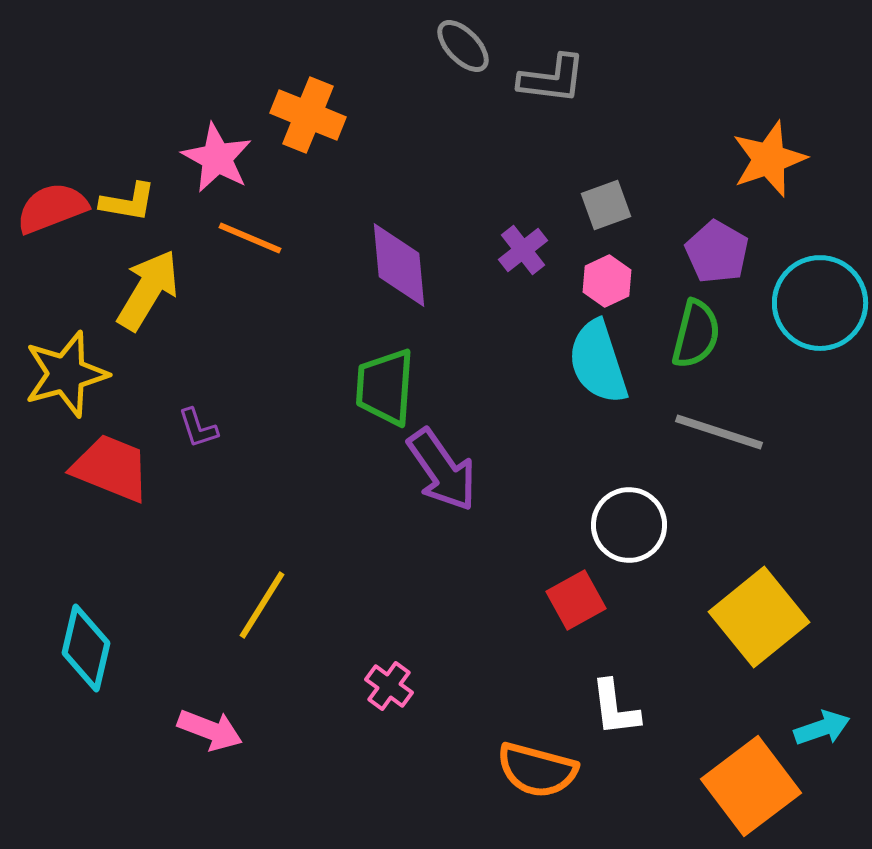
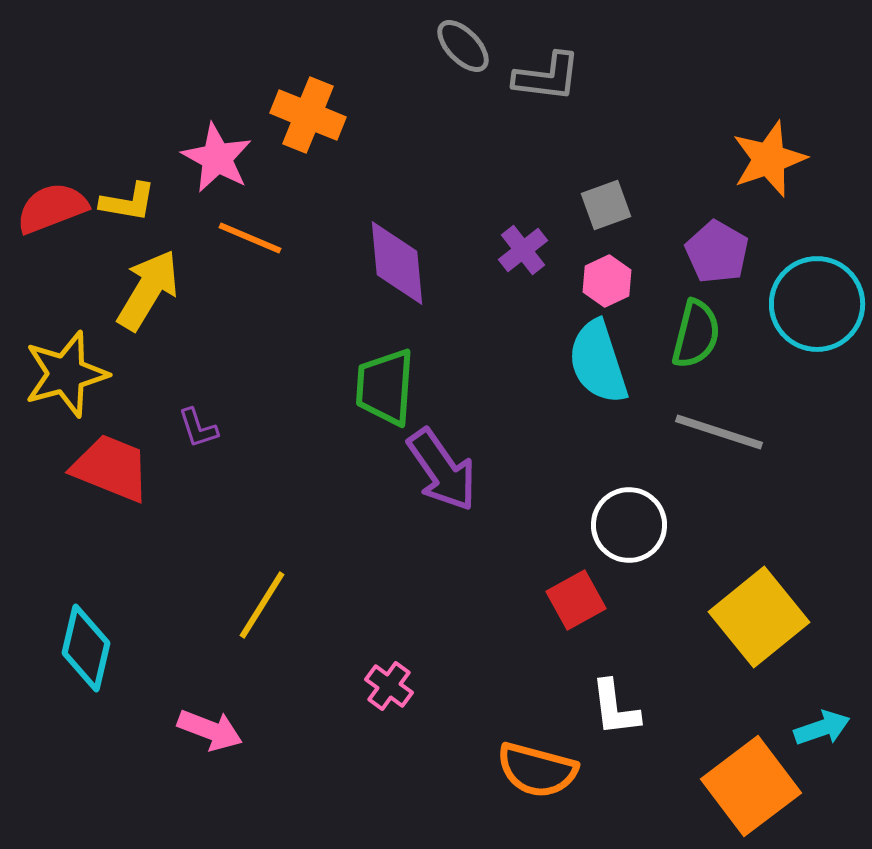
gray L-shape: moved 5 px left, 2 px up
purple diamond: moved 2 px left, 2 px up
cyan circle: moved 3 px left, 1 px down
